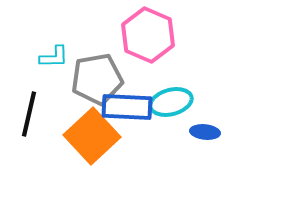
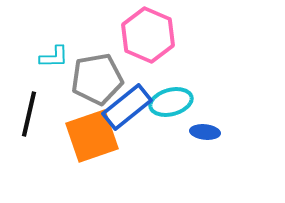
blue rectangle: rotated 42 degrees counterclockwise
orange square: rotated 24 degrees clockwise
